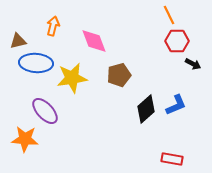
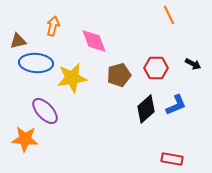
red hexagon: moved 21 px left, 27 px down
